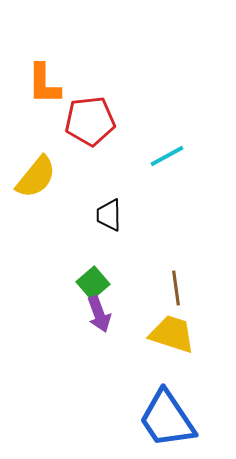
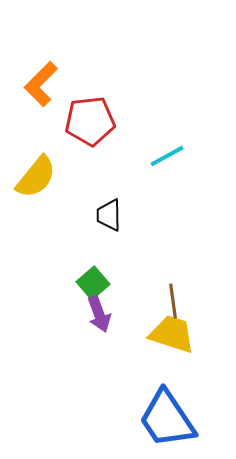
orange L-shape: moved 3 px left; rotated 45 degrees clockwise
brown line: moved 3 px left, 13 px down
